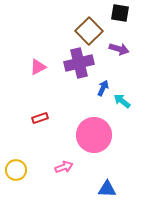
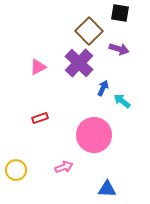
purple cross: rotated 32 degrees counterclockwise
